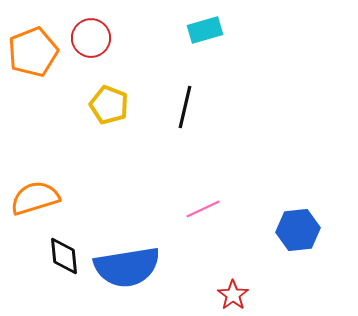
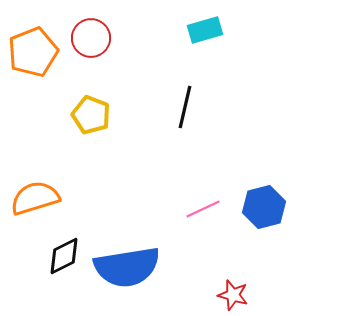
yellow pentagon: moved 18 px left, 10 px down
blue hexagon: moved 34 px left, 23 px up; rotated 9 degrees counterclockwise
black diamond: rotated 69 degrees clockwise
red star: rotated 20 degrees counterclockwise
